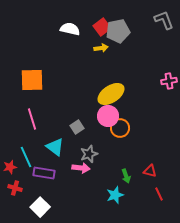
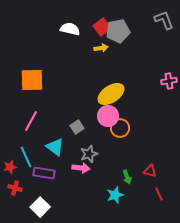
pink line: moved 1 px left, 2 px down; rotated 45 degrees clockwise
green arrow: moved 1 px right, 1 px down
